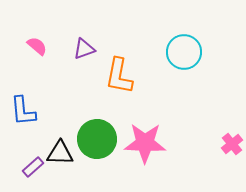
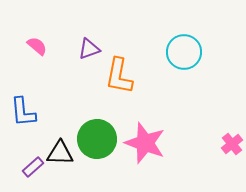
purple triangle: moved 5 px right
blue L-shape: moved 1 px down
pink star: rotated 18 degrees clockwise
